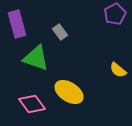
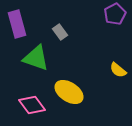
pink diamond: moved 1 px down
